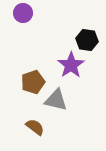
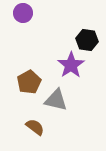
brown pentagon: moved 4 px left; rotated 10 degrees counterclockwise
